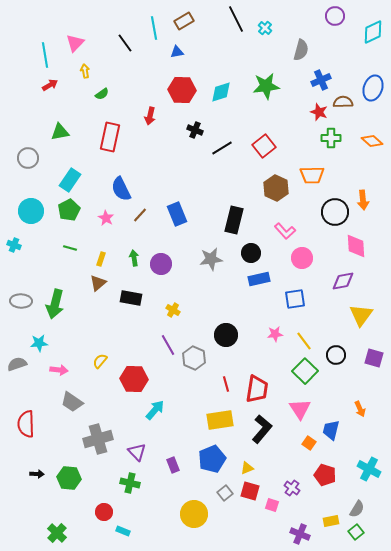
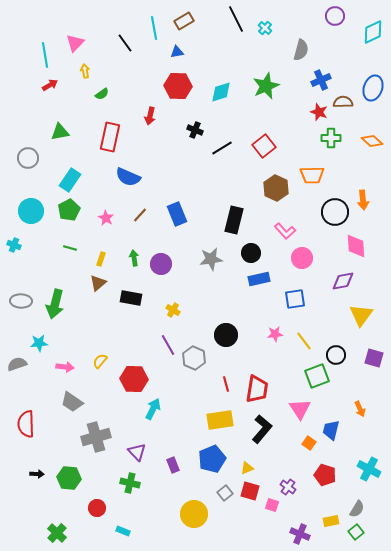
green star at (266, 86): rotated 16 degrees counterclockwise
red hexagon at (182, 90): moved 4 px left, 4 px up
blue semicircle at (121, 189): moved 7 px right, 12 px up; rotated 40 degrees counterclockwise
pink arrow at (59, 370): moved 6 px right, 3 px up
green square at (305, 371): moved 12 px right, 5 px down; rotated 25 degrees clockwise
cyan arrow at (155, 410): moved 2 px left, 1 px up; rotated 15 degrees counterclockwise
gray cross at (98, 439): moved 2 px left, 2 px up
purple cross at (292, 488): moved 4 px left, 1 px up
red circle at (104, 512): moved 7 px left, 4 px up
